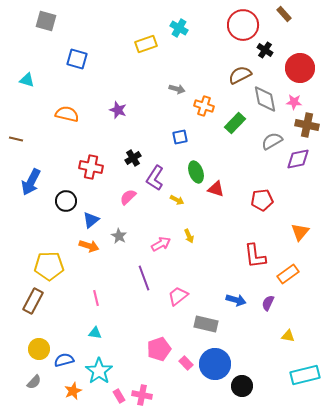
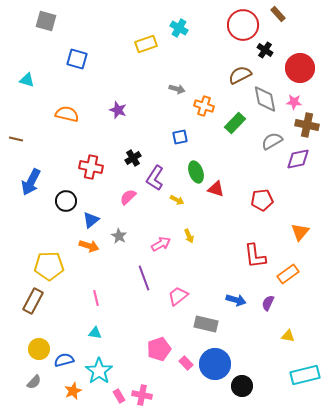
brown rectangle at (284, 14): moved 6 px left
